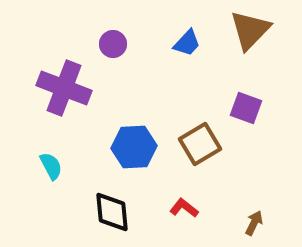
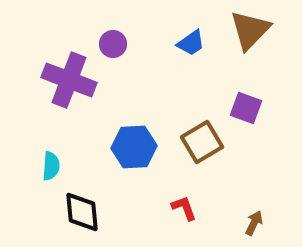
blue trapezoid: moved 4 px right; rotated 12 degrees clockwise
purple cross: moved 5 px right, 8 px up
brown square: moved 2 px right, 2 px up
cyan semicircle: rotated 32 degrees clockwise
red L-shape: rotated 32 degrees clockwise
black diamond: moved 30 px left
